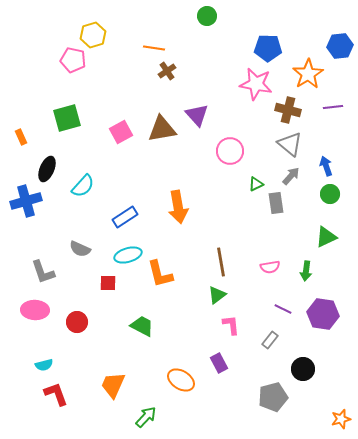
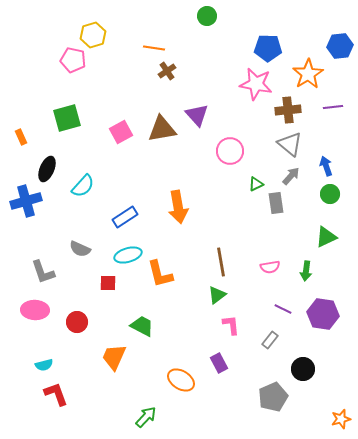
brown cross at (288, 110): rotated 20 degrees counterclockwise
orange trapezoid at (113, 385): moved 1 px right, 28 px up
gray pentagon at (273, 397): rotated 8 degrees counterclockwise
